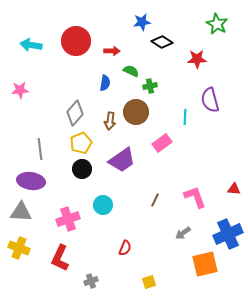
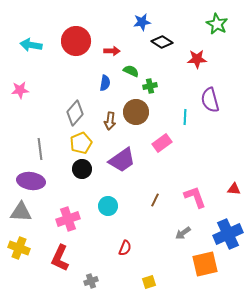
cyan circle: moved 5 px right, 1 px down
